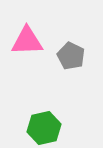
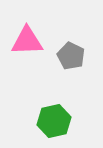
green hexagon: moved 10 px right, 7 px up
